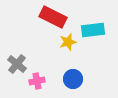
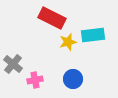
red rectangle: moved 1 px left, 1 px down
cyan rectangle: moved 5 px down
gray cross: moved 4 px left
pink cross: moved 2 px left, 1 px up
